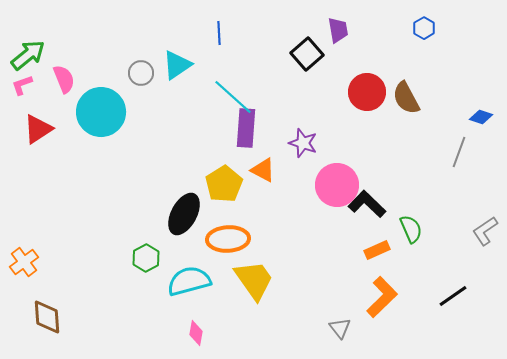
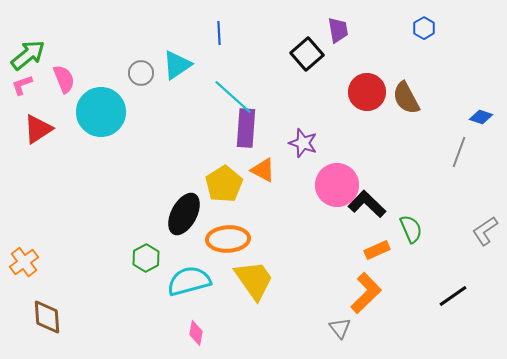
orange L-shape: moved 16 px left, 4 px up
